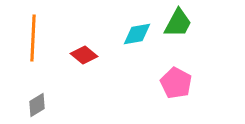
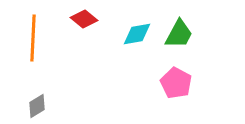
green trapezoid: moved 1 px right, 11 px down
red diamond: moved 36 px up
gray diamond: moved 1 px down
